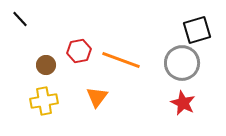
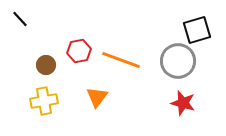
gray circle: moved 4 px left, 2 px up
red star: rotated 10 degrees counterclockwise
